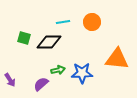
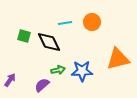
cyan line: moved 2 px right, 1 px down
green square: moved 2 px up
black diamond: rotated 65 degrees clockwise
orange triangle: moved 1 px right; rotated 20 degrees counterclockwise
blue star: moved 2 px up
purple arrow: rotated 112 degrees counterclockwise
purple semicircle: moved 1 px right, 1 px down
